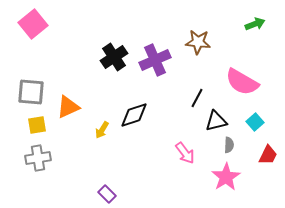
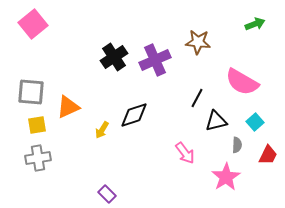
gray semicircle: moved 8 px right
